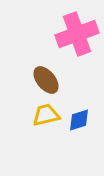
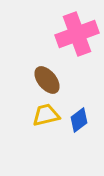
brown ellipse: moved 1 px right
blue diamond: rotated 20 degrees counterclockwise
